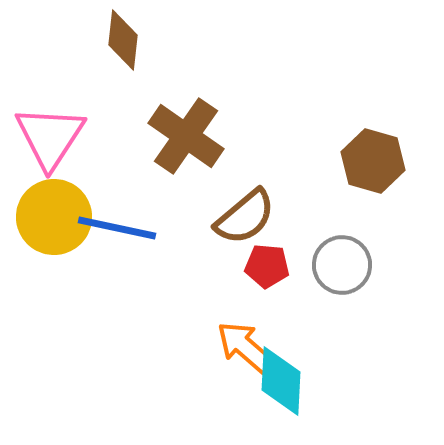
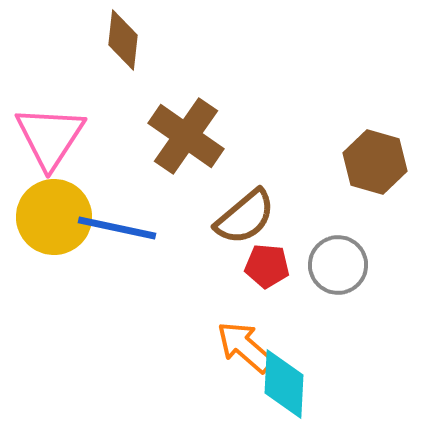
brown hexagon: moved 2 px right, 1 px down
gray circle: moved 4 px left
cyan diamond: moved 3 px right, 3 px down
